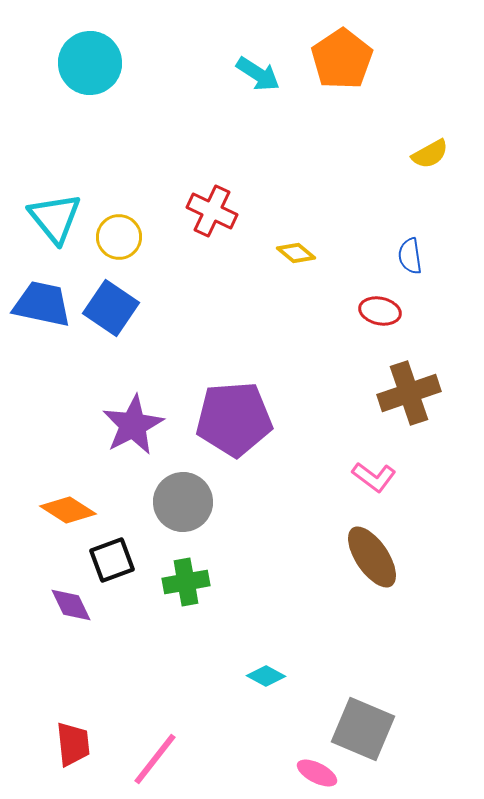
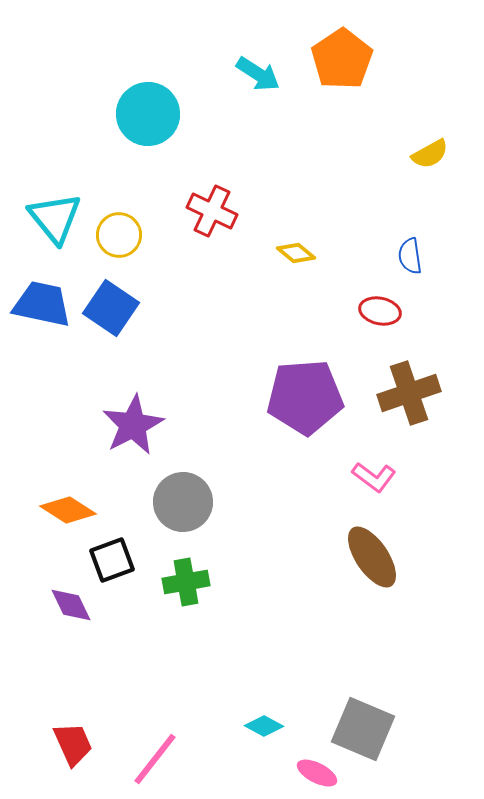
cyan circle: moved 58 px right, 51 px down
yellow circle: moved 2 px up
purple pentagon: moved 71 px right, 22 px up
cyan diamond: moved 2 px left, 50 px down
red trapezoid: rotated 18 degrees counterclockwise
